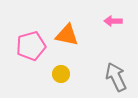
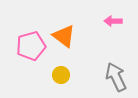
orange triangle: moved 3 px left, 1 px down; rotated 25 degrees clockwise
yellow circle: moved 1 px down
